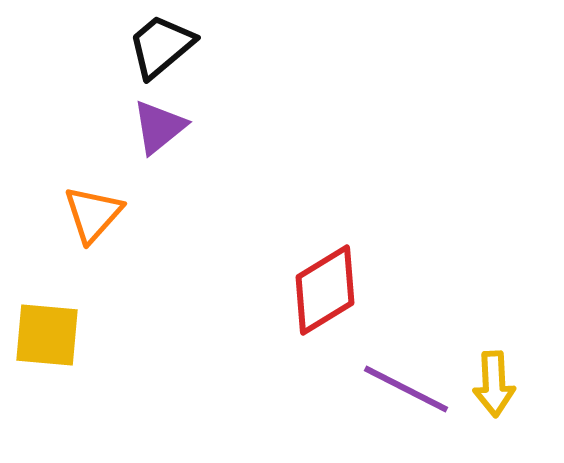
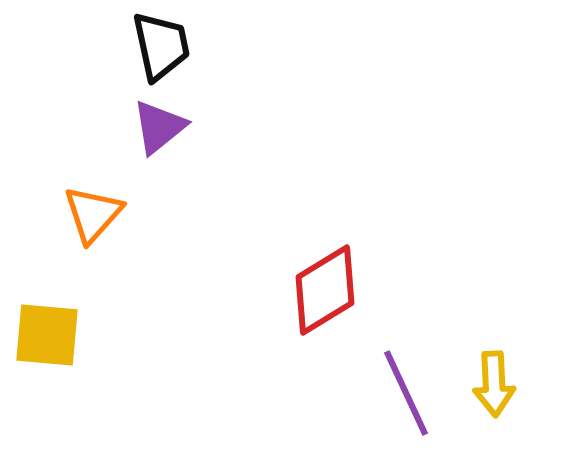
black trapezoid: rotated 118 degrees clockwise
purple line: moved 4 px down; rotated 38 degrees clockwise
